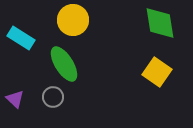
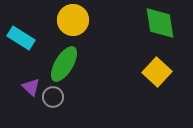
green ellipse: rotated 63 degrees clockwise
yellow square: rotated 8 degrees clockwise
purple triangle: moved 16 px right, 12 px up
